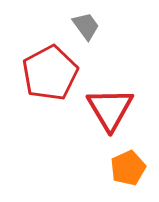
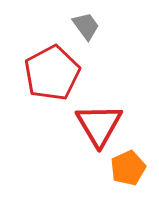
red pentagon: moved 2 px right
red triangle: moved 11 px left, 16 px down
